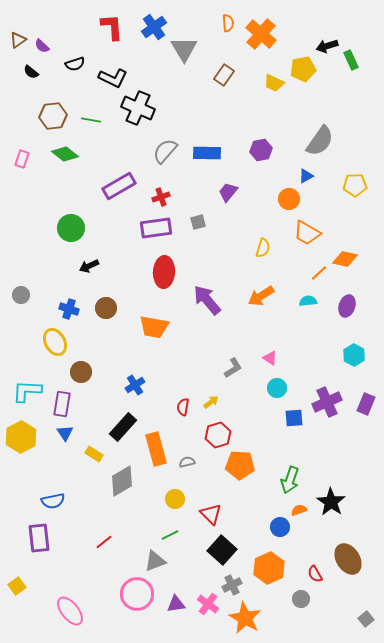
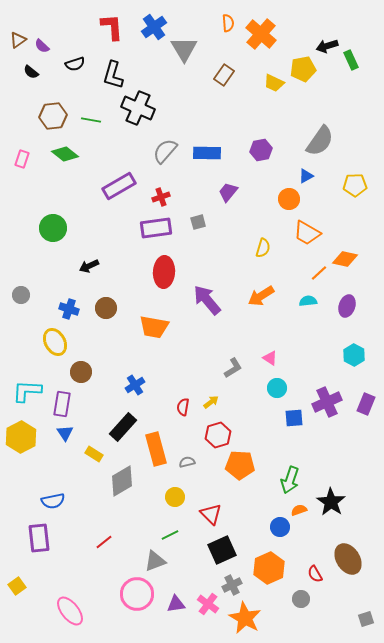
black L-shape at (113, 78): moved 3 px up; rotated 80 degrees clockwise
green circle at (71, 228): moved 18 px left
yellow circle at (175, 499): moved 2 px up
black square at (222, 550): rotated 24 degrees clockwise
gray square at (366, 619): rotated 21 degrees clockwise
